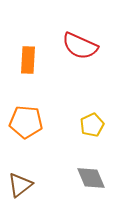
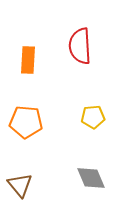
red semicircle: rotated 63 degrees clockwise
yellow pentagon: moved 1 px right, 8 px up; rotated 20 degrees clockwise
brown triangle: rotated 32 degrees counterclockwise
